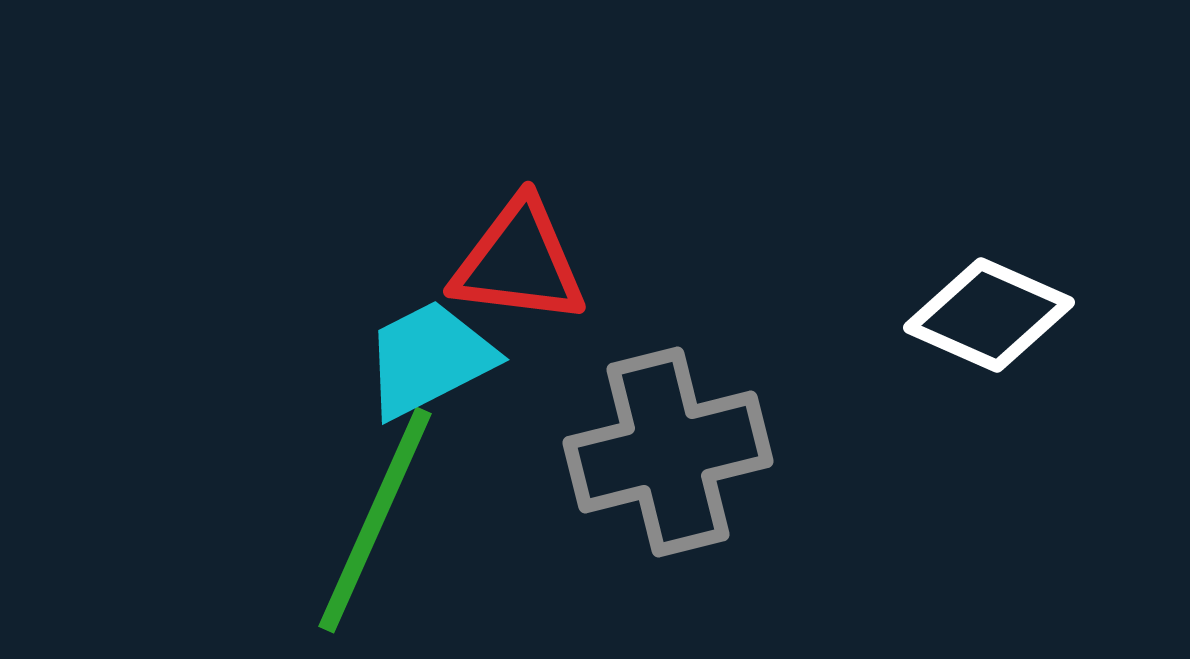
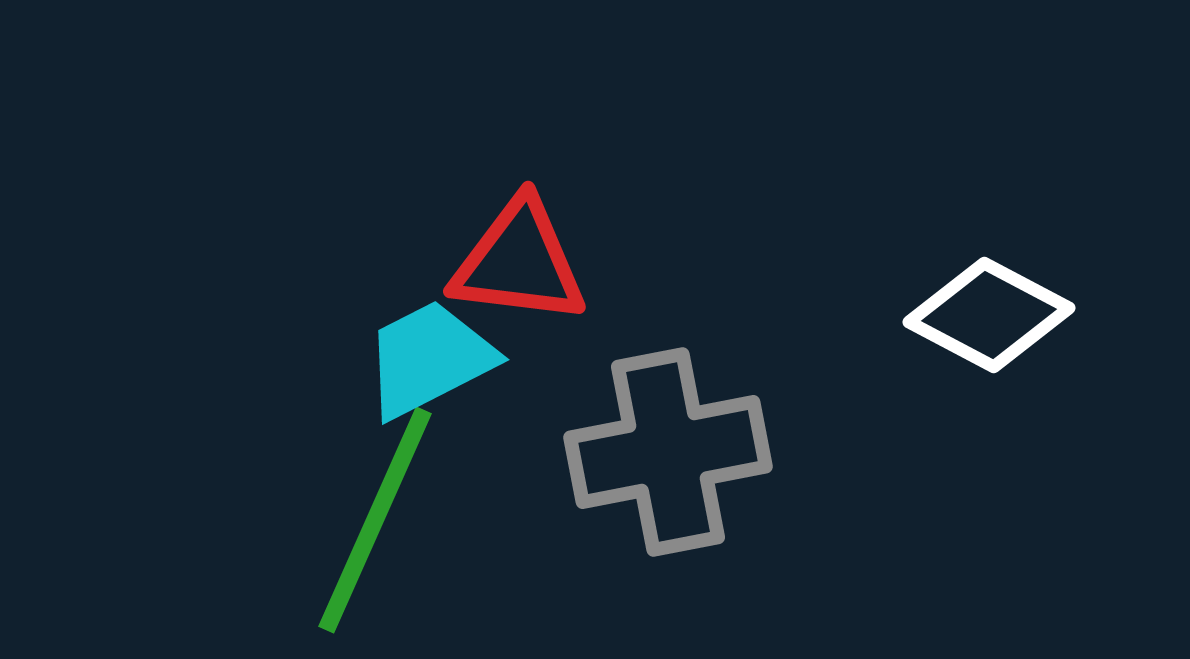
white diamond: rotated 4 degrees clockwise
gray cross: rotated 3 degrees clockwise
